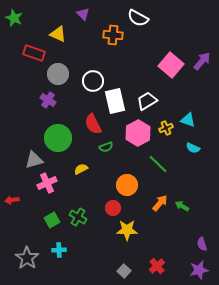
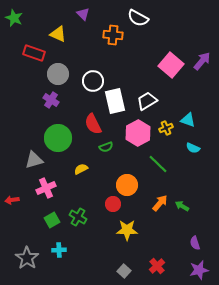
purple cross: moved 3 px right
pink cross: moved 1 px left, 5 px down
red circle: moved 4 px up
purple semicircle: moved 7 px left, 1 px up
